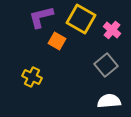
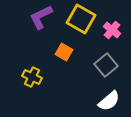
purple L-shape: rotated 12 degrees counterclockwise
orange square: moved 7 px right, 11 px down
white semicircle: rotated 145 degrees clockwise
